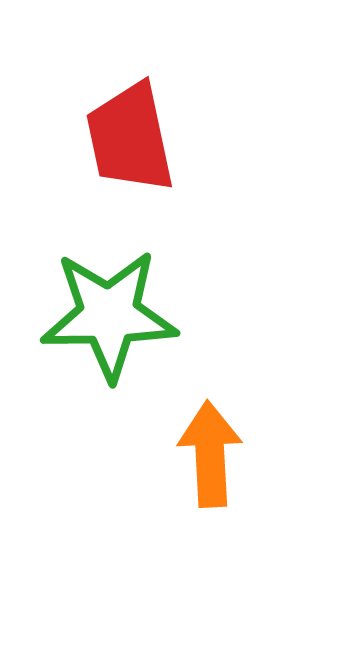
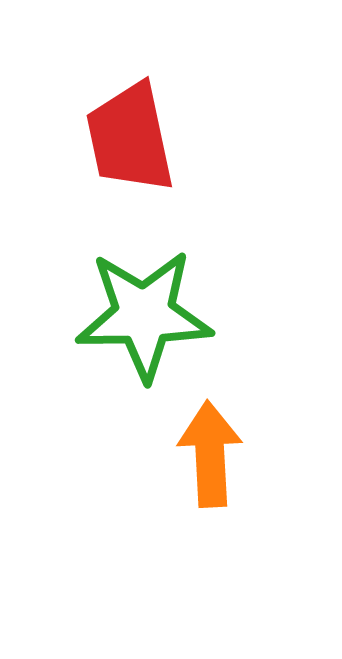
green star: moved 35 px right
